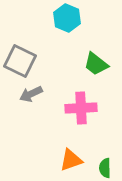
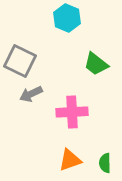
pink cross: moved 9 px left, 4 px down
orange triangle: moved 1 px left
green semicircle: moved 5 px up
